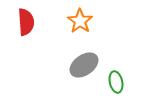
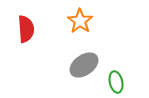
red semicircle: moved 7 px down
